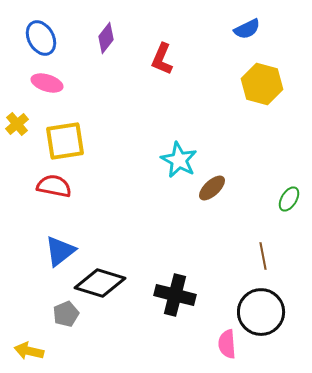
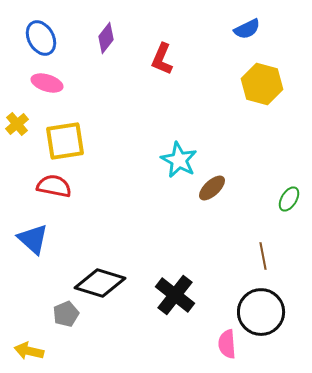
blue triangle: moved 27 px left, 12 px up; rotated 40 degrees counterclockwise
black cross: rotated 24 degrees clockwise
